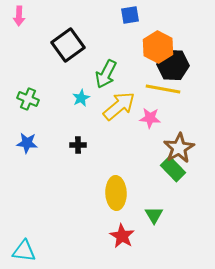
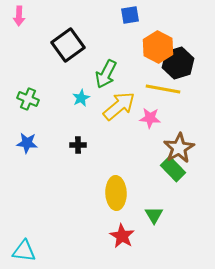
black hexagon: moved 5 px right, 2 px up; rotated 20 degrees counterclockwise
